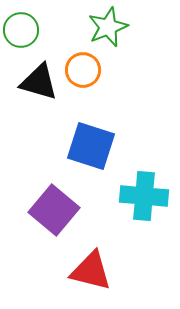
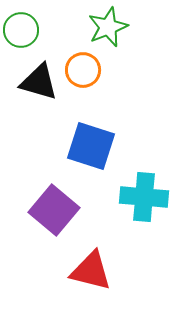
cyan cross: moved 1 px down
